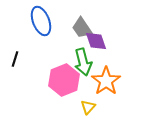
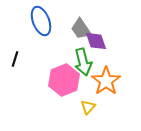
gray trapezoid: moved 1 px left, 1 px down
